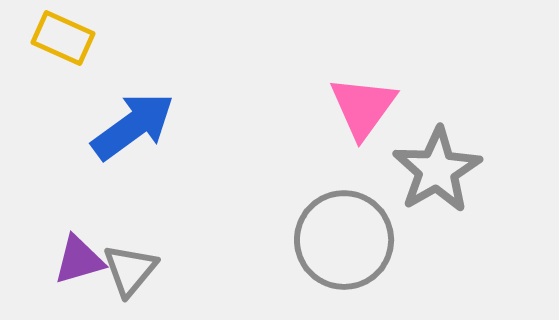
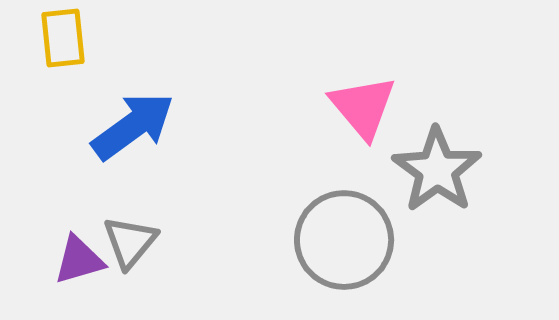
yellow rectangle: rotated 60 degrees clockwise
pink triangle: rotated 16 degrees counterclockwise
gray star: rotated 6 degrees counterclockwise
gray triangle: moved 28 px up
